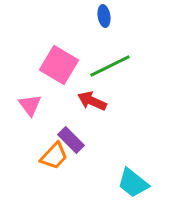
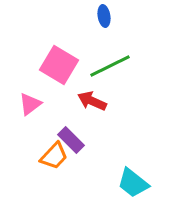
pink triangle: moved 1 px up; rotated 30 degrees clockwise
